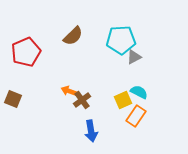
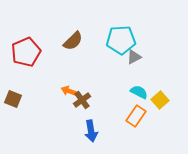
brown semicircle: moved 5 px down
yellow square: moved 37 px right; rotated 18 degrees counterclockwise
